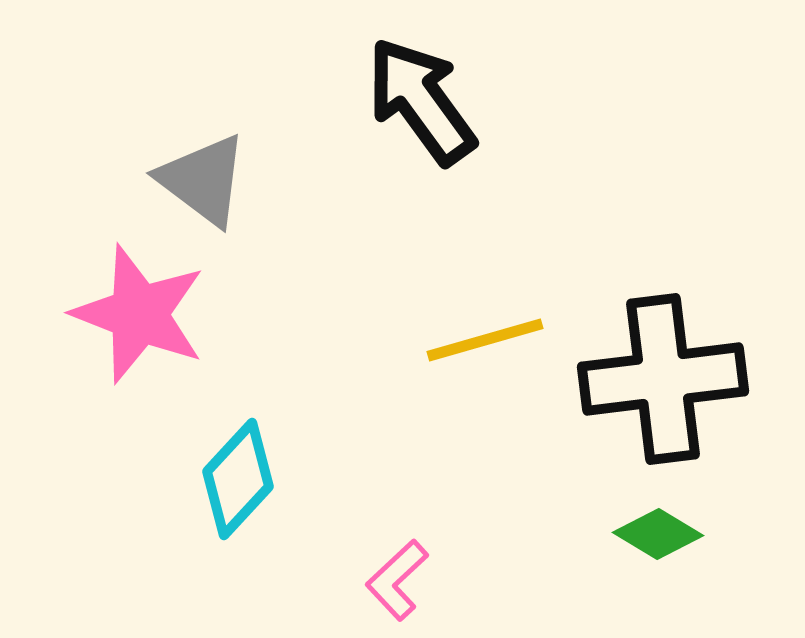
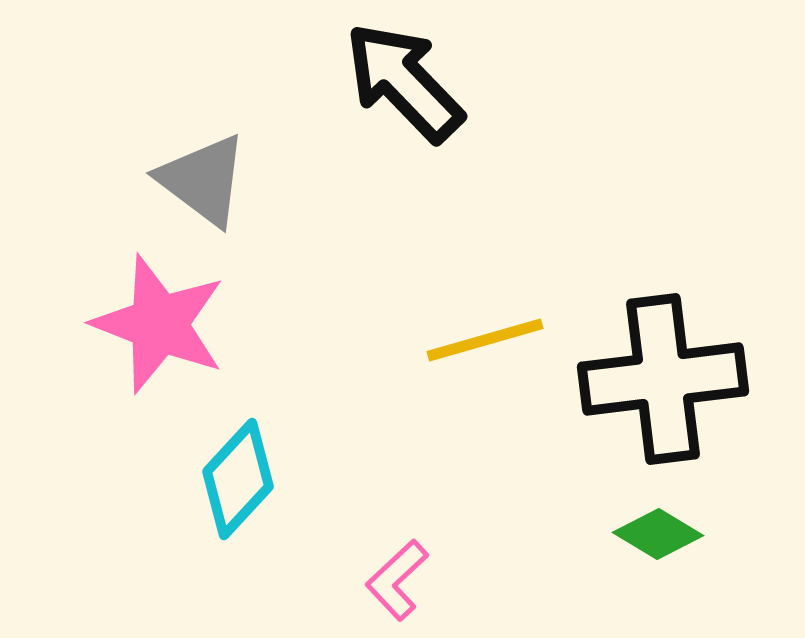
black arrow: moved 17 px left, 19 px up; rotated 8 degrees counterclockwise
pink star: moved 20 px right, 10 px down
